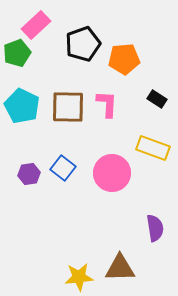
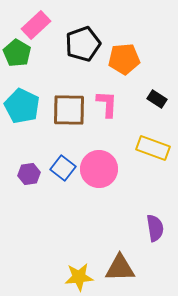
green pentagon: rotated 20 degrees counterclockwise
brown square: moved 1 px right, 3 px down
pink circle: moved 13 px left, 4 px up
